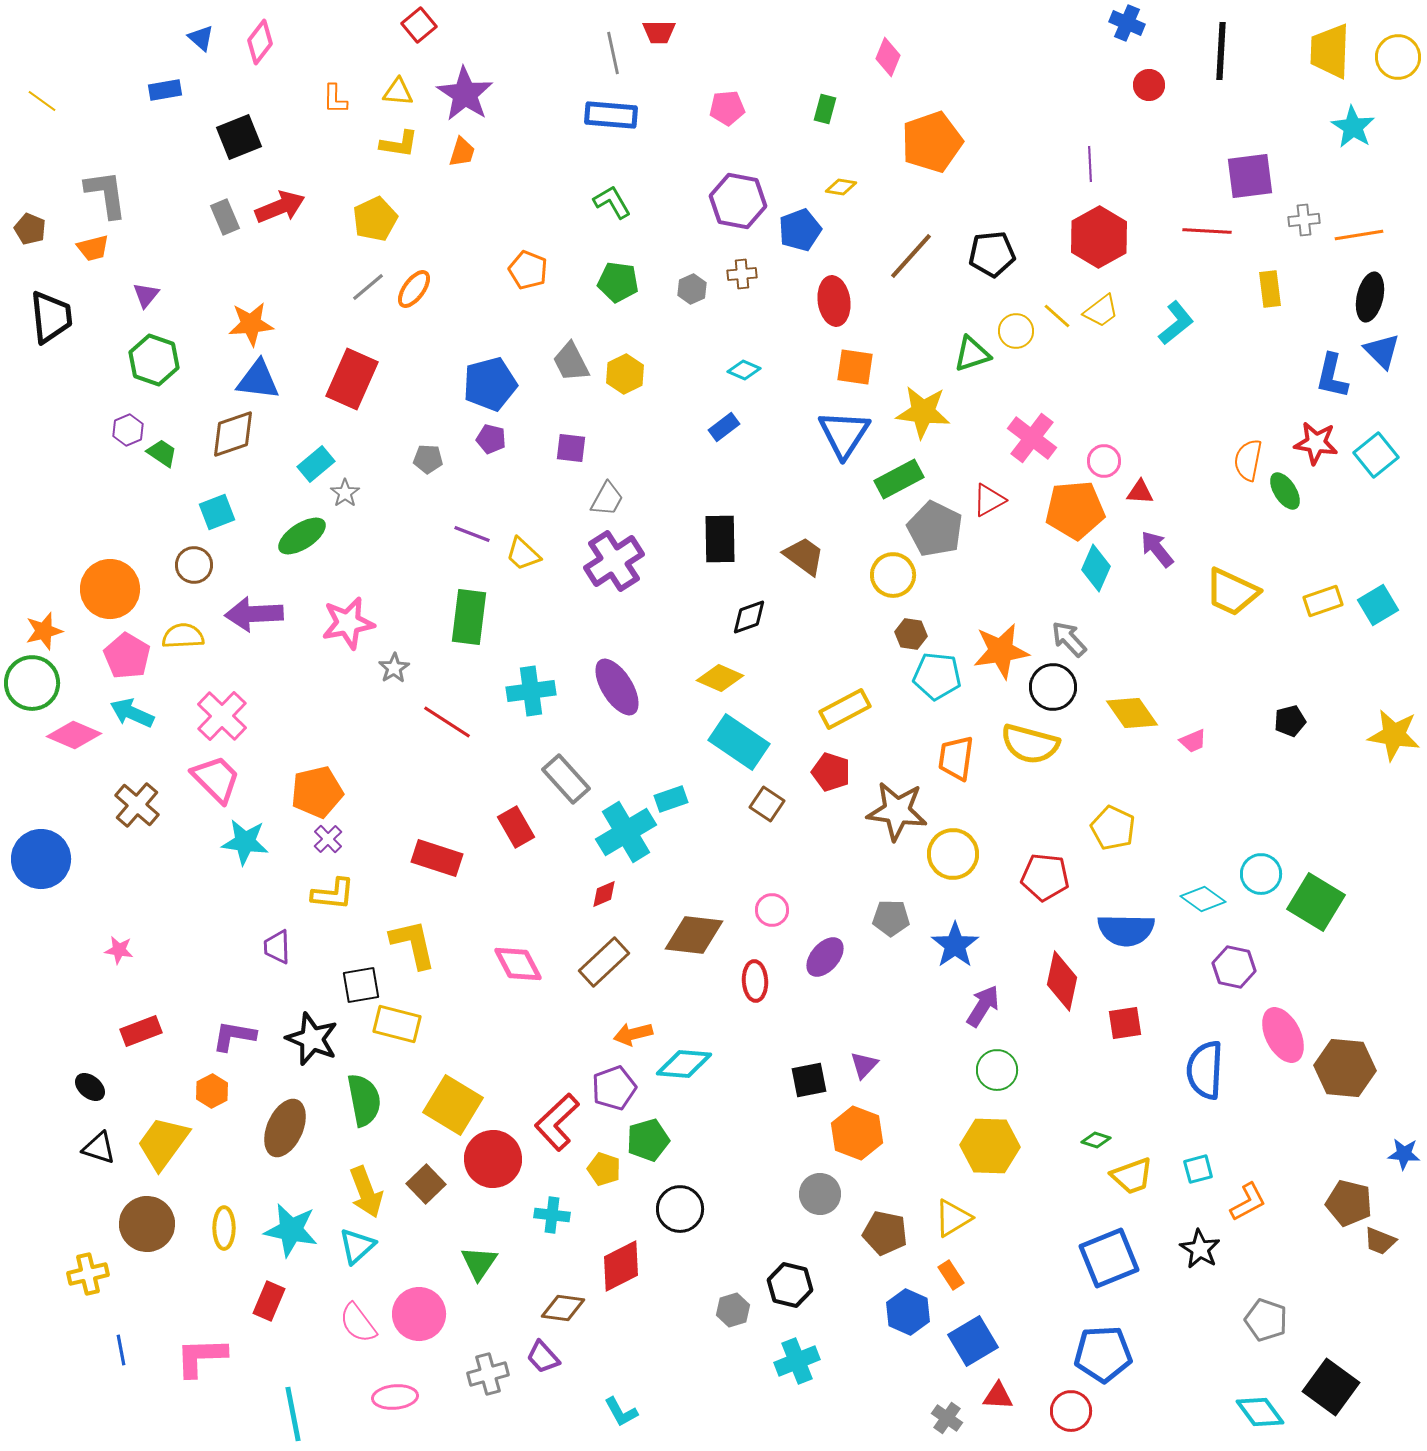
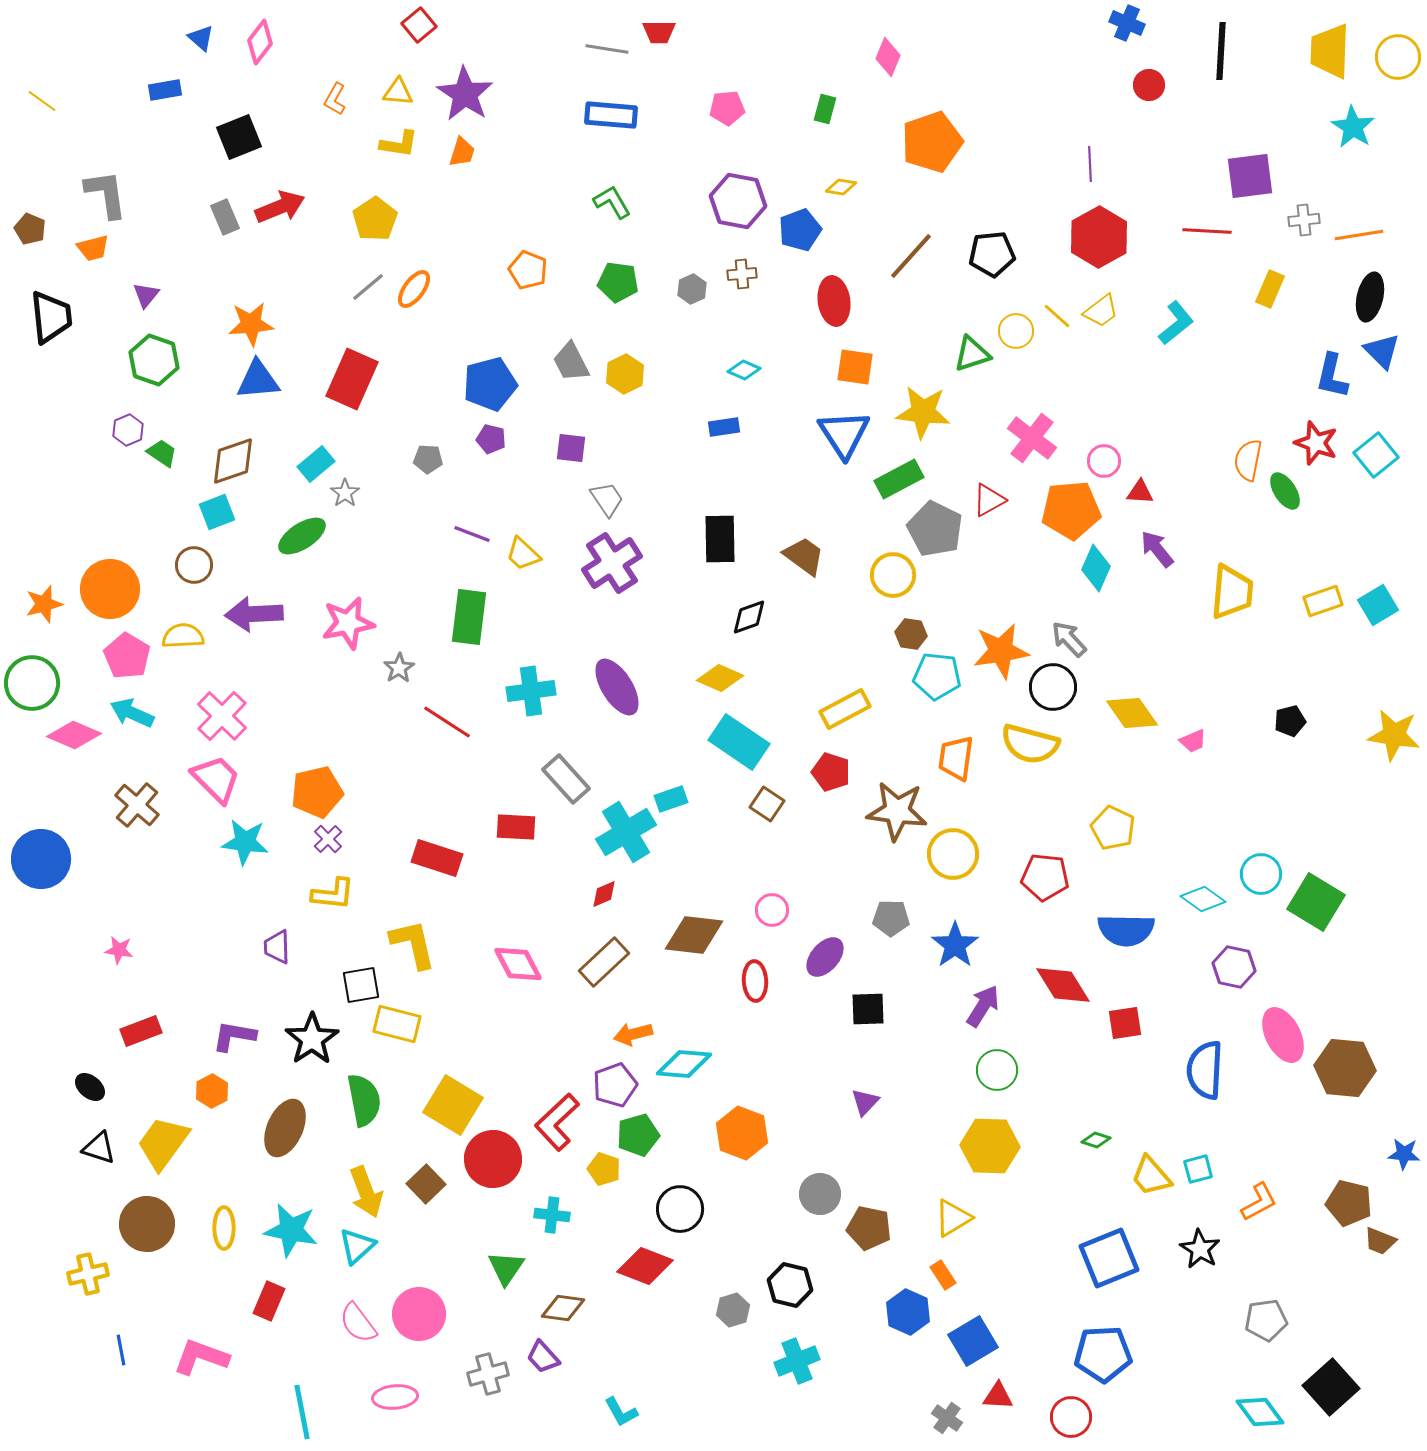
gray line at (613, 53): moved 6 px left, 4 px up; rotated 69 degrees counterclockwise
orange L-shape at (335, 99): rotated 28 degrees clockwise
yellow pentagon at (375, 219): rotated 9 degrees counterclockwise
yellow rectangle at (1270, 289): rotated 30 degrees clockwise
blue triangle at (258, 380): rotated 12 degrees counterclockwise
blue rectangle at (724, 427): rotated 28 degrees clockwise
brown diamond at (233, 434): moved 27 px down
blue triangle at (844, 434): rotated 6 degrees counterclockwise
red star at (1316, 443): rotated 12 degrees clockwise
gray trapezoid at (607, 499): rotated 63 degrees counterclockwise
orange pentagon at (1075, 510): moved 4 px left
purple cross at (614, 561): moved 2 px left, 2 px down
yellow trapezoid at (1232, 592): rotated 110 degrees counterclockwise
orange star at (44, 631): moved 27 px up
gray star at (394, 668): moved 5 px right
red rectangle at (516, 827): rotated 57 degrees counterclockwise
red diamond at (1062, 981): moved 1 px right, 4 px down; rotated 44 degrees counterclockwise
black star at (312, 1039): rotated 16 degrees clockwise
purple triangle at (864, 1065): moved 1 px right, 37 px down
black square at (809, 1080): moved 59 px right, 71 px up; rotated 9 degrees clockwise
purple pentagon at (614, 1088): moved 1 px right, 3 px up
orange hexagon at (857, 1133): moved 115 px left
green pentagon at (648, 1140): moved 10 px left, 5 px up
yellow trapezoid at (1132, 1176): moved 19 px right; rotated 69 degrees clockwise
orange L-shape at (1248, 1202): moved 11 px right
brown pentagon at (885, 1233): moved 16 px left, 5 px up
green triangle at (479, 1263): moved 27 px right, 5 px down
red diamond at (621, 1266): moved 24 px right; rotated 48 degrees clockwise
orange rectangle at (951, 1275): moved 8 px left
gray pentagon at (1266, 1320): rotated 27 degrees counterclockwise
pink L-shape at (201, 1357): rotated 22 degrees clockwise
black square at (1331, 1387): rotated 12 degrees clockwise
red circle at (1071, 1411): moved 6 px down
cyan line at (293, 1414): moved 9 px right, 2 px up
